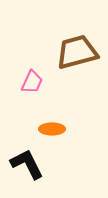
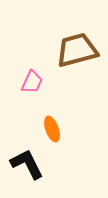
brown trapezoid: moved 2 px up
orange ellipse: rotated 70 degrees clockwise
